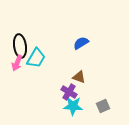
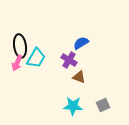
purple cross: moved 32 px up
gray square: moved 1 px up
